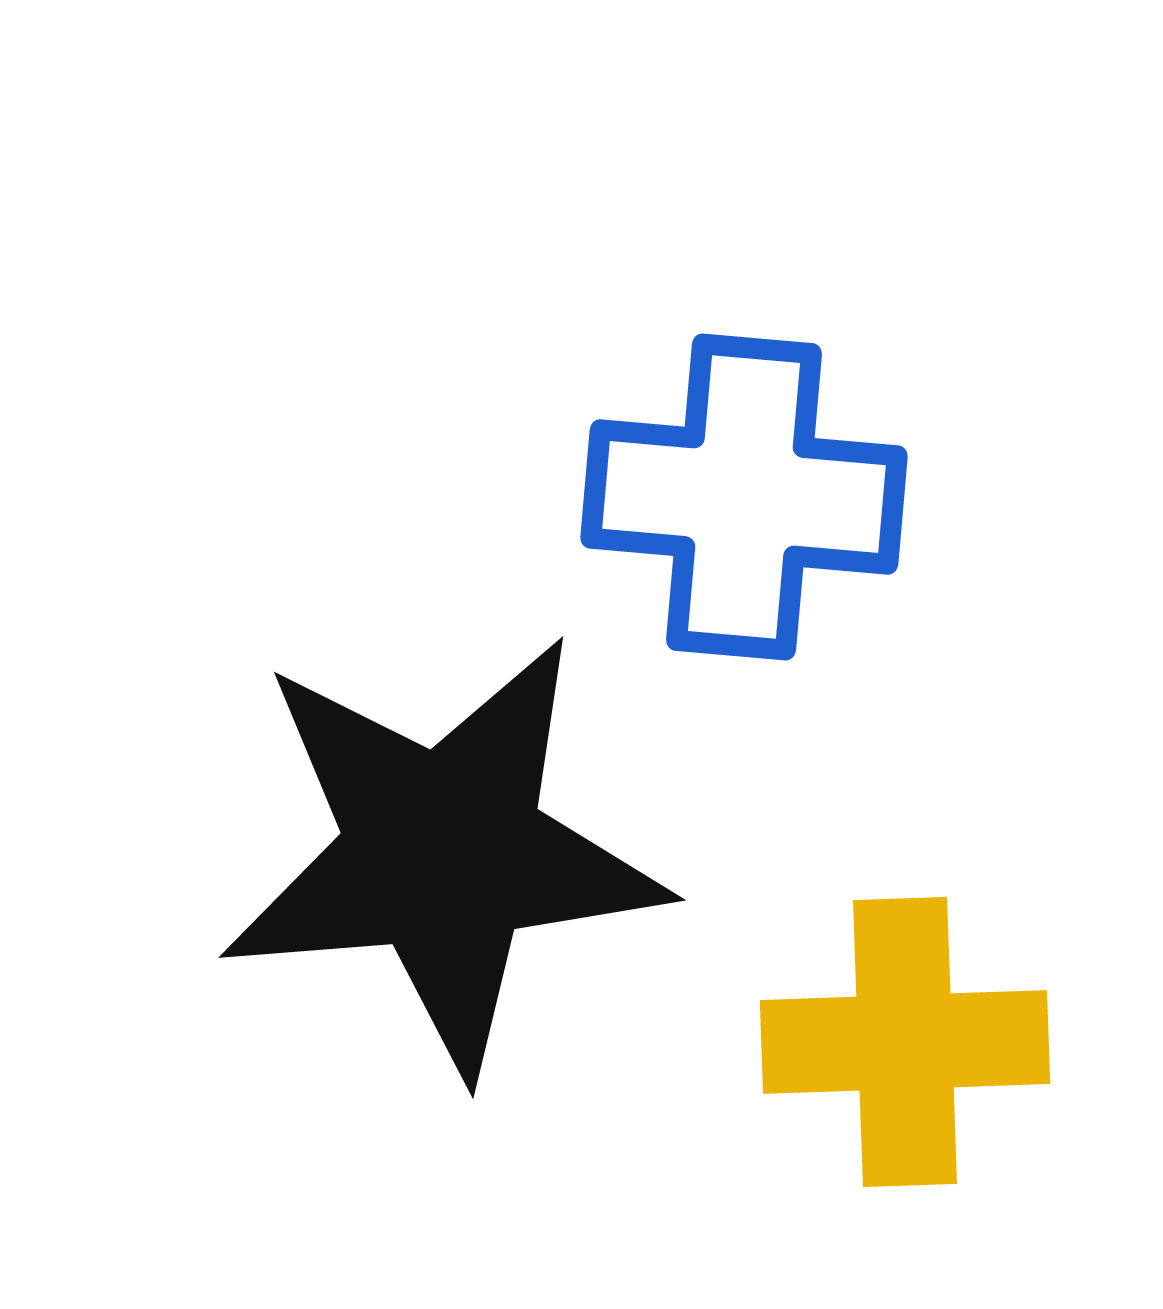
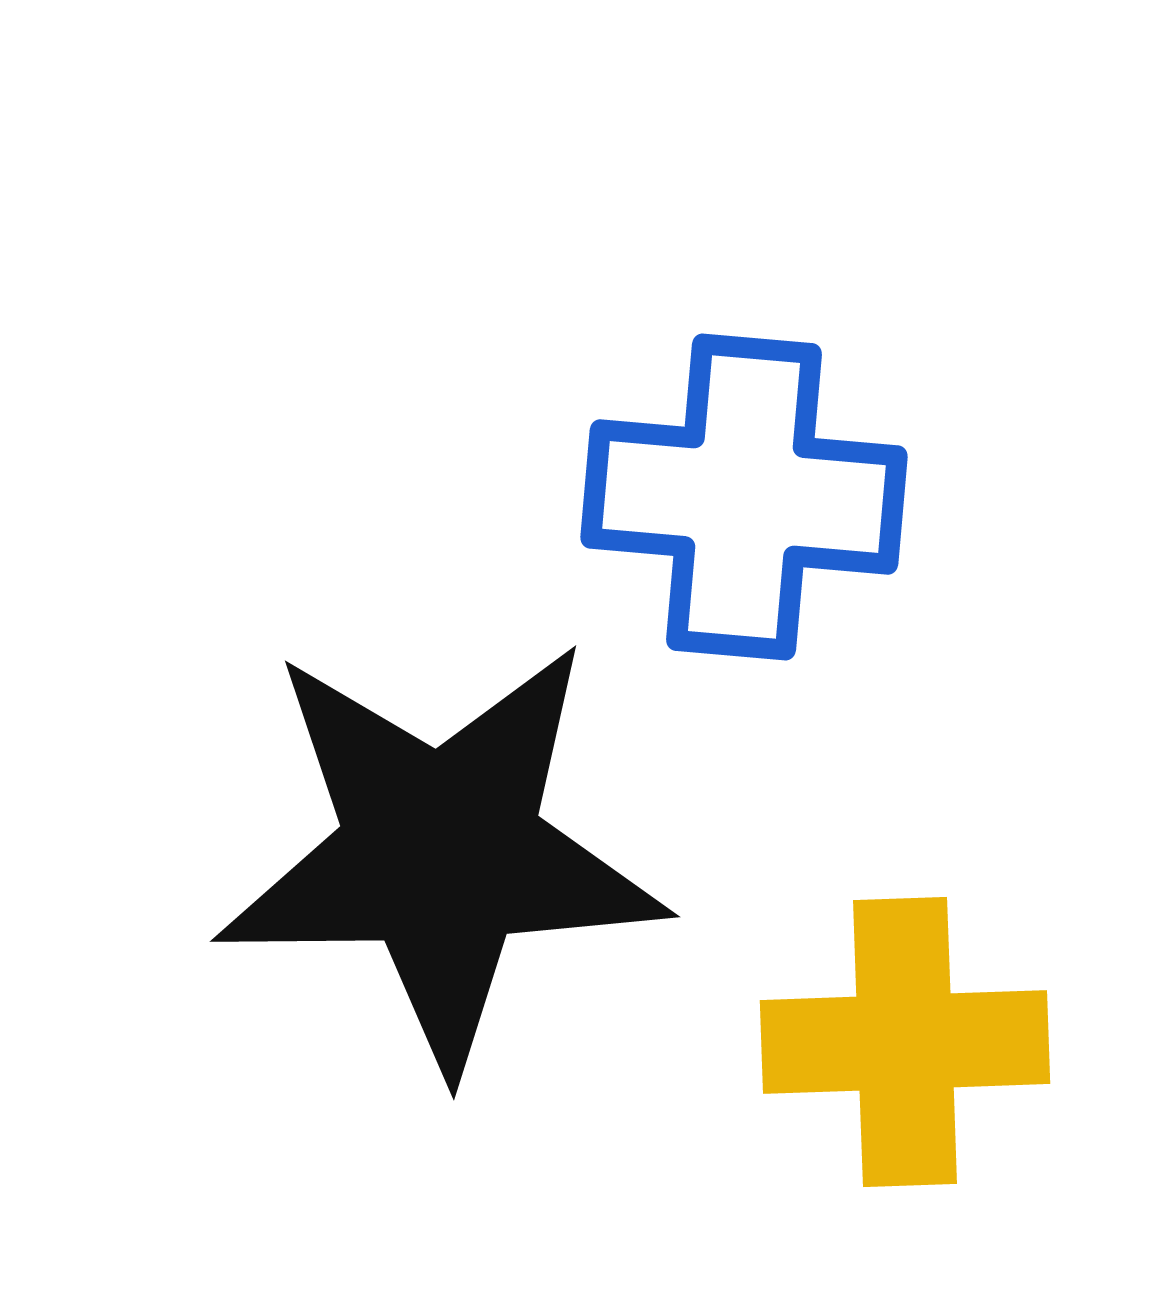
black star: moved 2 px left; rotated 4 degrees clockwise
